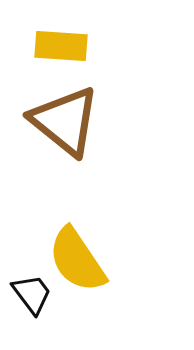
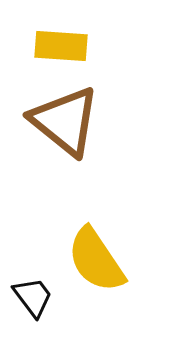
yellow semicircle: moved 19 px right
black trapezoid: moved 1 px right, 3 px down
